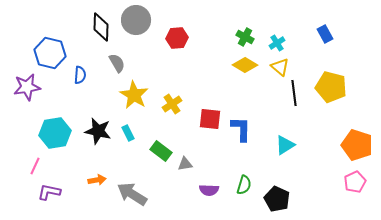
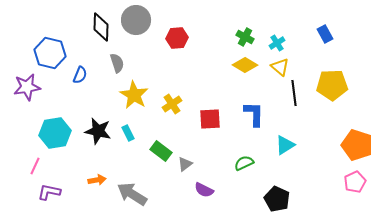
gray semicircle: rotated 12 degrees clockwise
blue semicircle: rotated 18 degrees clockwise
yellow pentagon: moved 1 px right, 2 px up; rotated 16 degrees counterclockwise
red square: rotated 10 degrees counterclockwise
blue L-shape: moved 13 px right, 15 px up
gray triangle: rotated 28 degrees counterclockwise
green semicircle: moved 22 px up; rotated 132 degrees counterclockwise
purple semicircle: moved 5 px left; rotated 24 degrees clockwise
